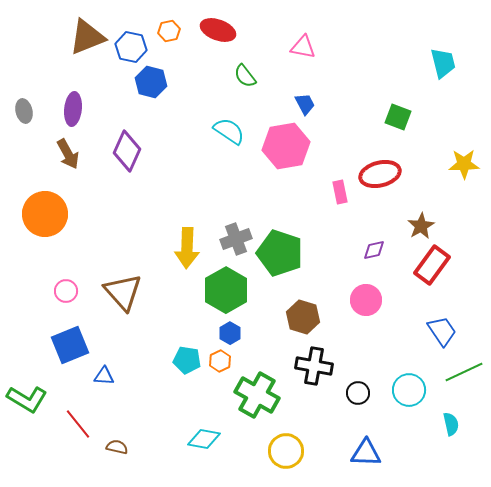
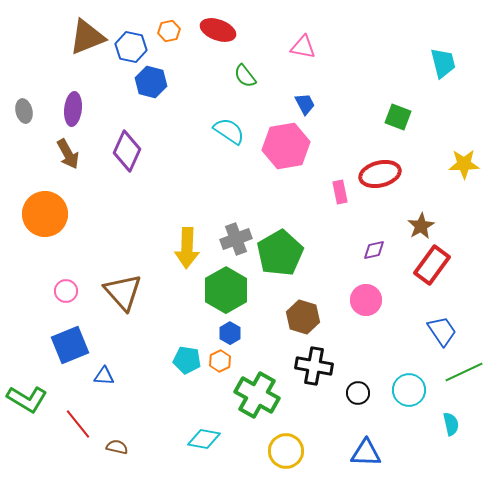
green pentagon at (280, 253): rotated 24 degrees clockwise
